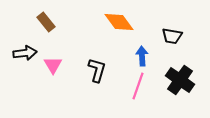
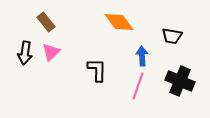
black arrow: rotated 105 degrees clockwise
pink triangle: moved 2 px left, 13 px up; rotated 18 degrees clockwise
black L-shape: rotated 15 degrees counterclockwise
black cross: moved 1 px down; rotated 12 degrees counterclockwise
